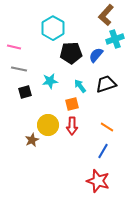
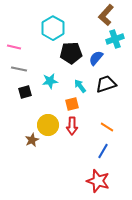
blue semicircle: moved 3 px down
